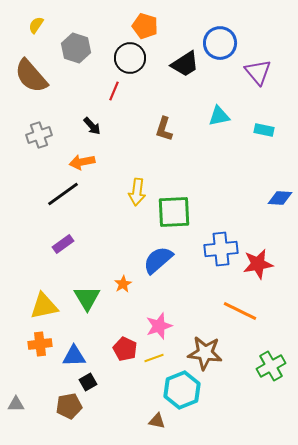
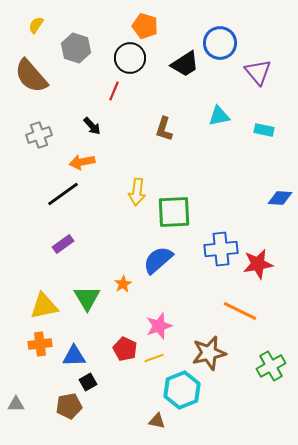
brown star: moved 4 px right; rotated 20 degrees counterclockwise
